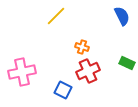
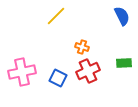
green rectangle: moved 3 px left; rotated 28 degrees counterclockwise
blue square: moved 5 px left, 12 px up
